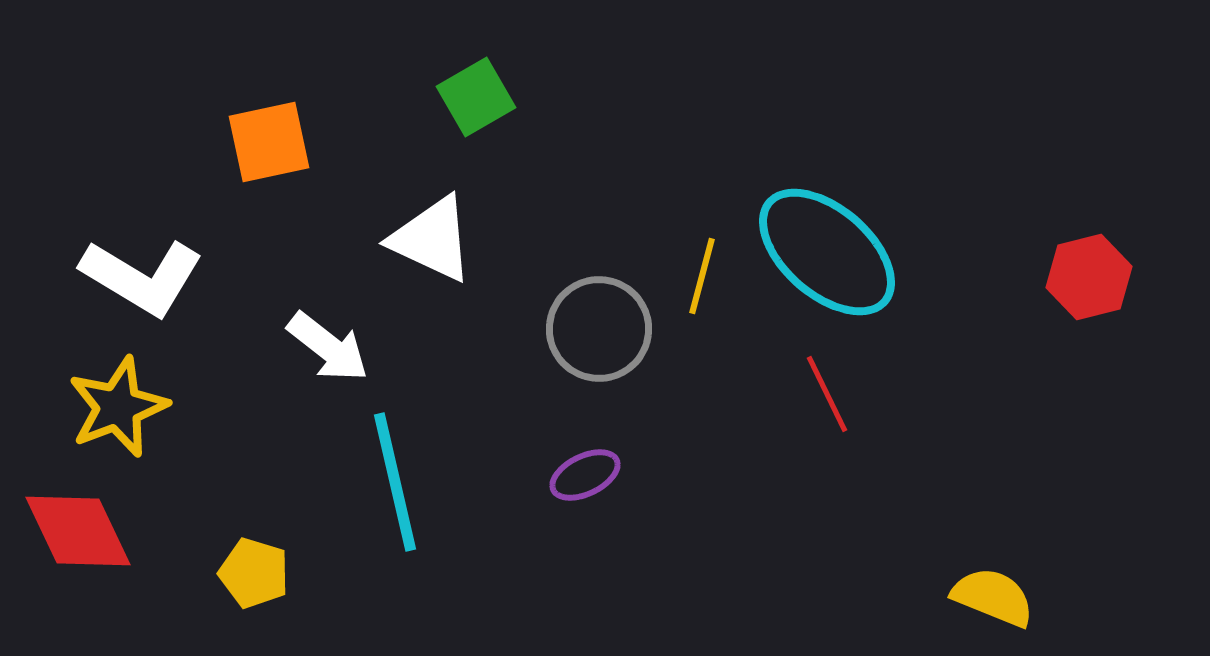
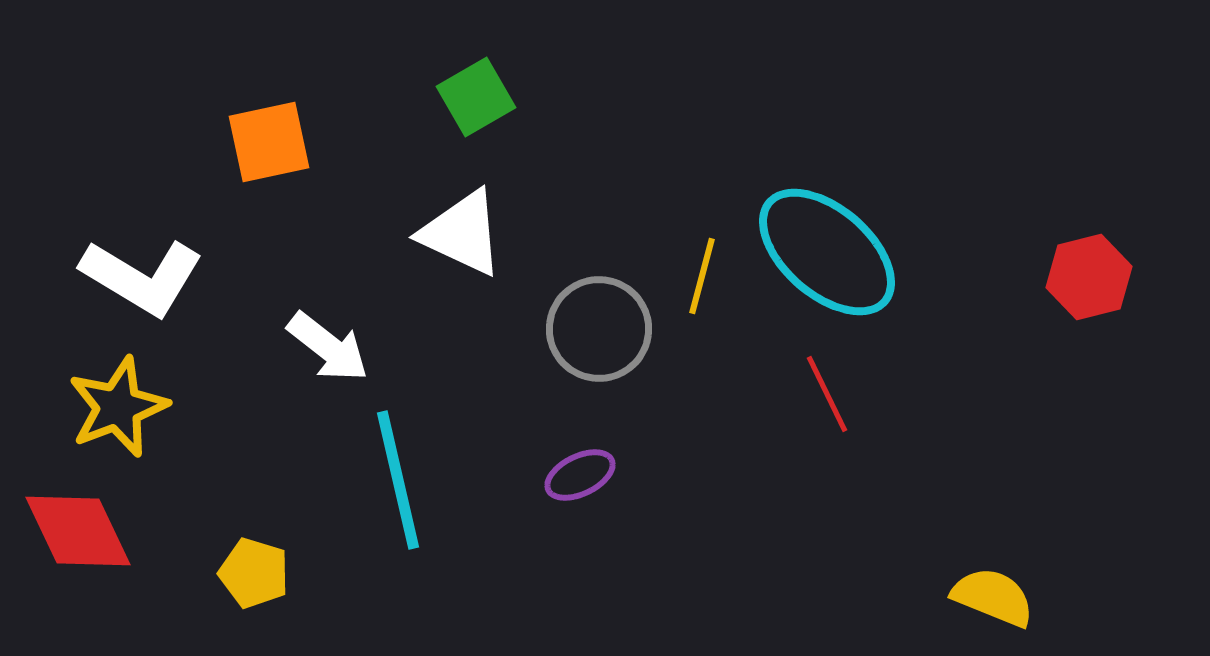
white triangle: moved 30 px right, 6 px up
purple ellipse: moved 5 px left
cyan line: moved 3 px right, 2 px up
